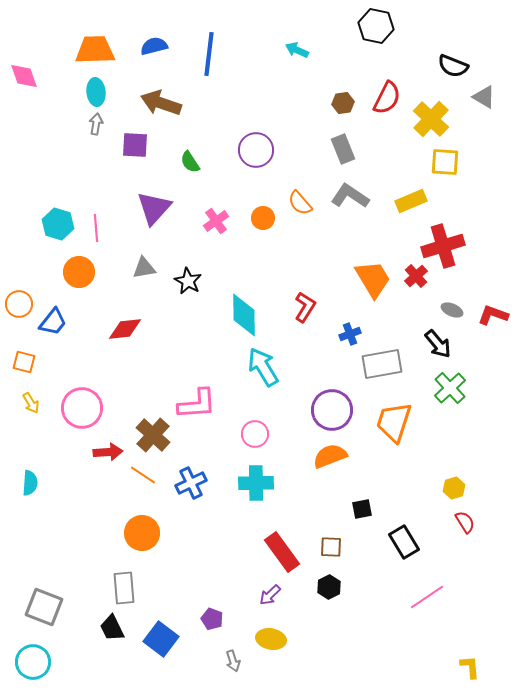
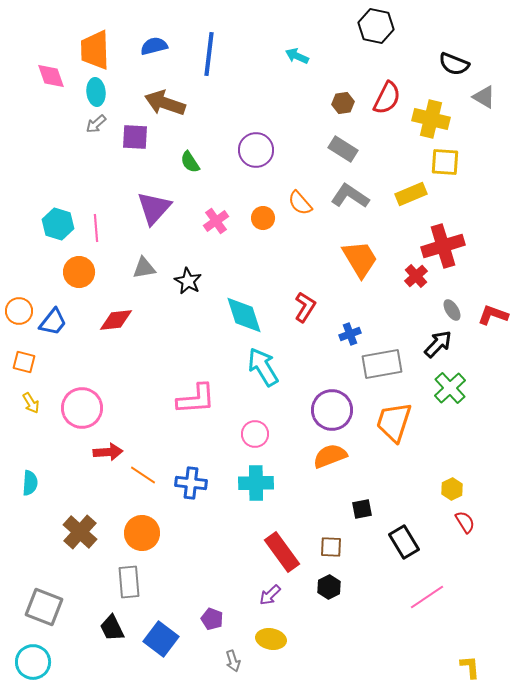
orange trapezoid at (95, 50): rotated 90 degrees counterclockwise
cyan arrow at (297, 50): moved 6 px down
black semicircle at (453, 66): moved 1 px right, 2 px up
pink diamond at (24, 76): moved 27 px right
brown arrow at (161, 103): moved 4 px right
yellow cross at (431, 119): rotated 30 degrees counterclockwise
gray arrow at (96, 124): rotated 140 degrees counterclockwise
purple square at (135, 145): moved 8 px up
gray rectangle at (343, 149): rotated 36 degrees counterclockwise
yellow rectangle at (411, 201): moved 7 px up
orange trapezoid at (373, 279): moved 13 px left, 20 px up
orange circle at (19, 304): moved 7 px down
gray ellipse at (452, 310): rotated 35 degrees clockwise
cyan diamond at (244, 315): rotated 18 degrees counterclockwise
red diamond at (125, 329): moved 9 px left, 9 px up
black arrow at (438, 344): rotated 96 degrees counterclockwise
pink L-shape at (197, 404): moved 1 px left, 5 px up
brown cross at (153, 435): moved 73 px left, 97 px down
blue cross at (191, 483): rotated 32 degrees clockwise
yellow hexagon at (454, 488): moved 2 px left, 1 px down; rotated 10 degrees counterclockwise
gray rectangle at (124, 588): moved 5 px right, 6 px up
